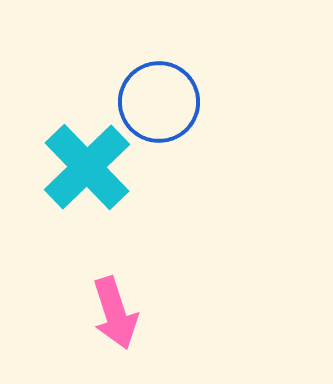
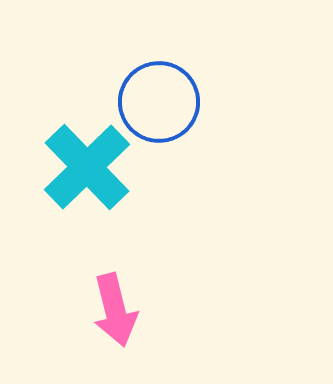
pink arrow: moved 3 px up; rotated 4 degrees clockwise
